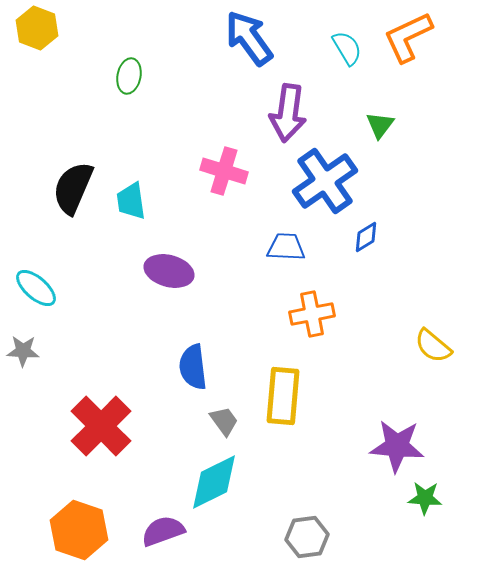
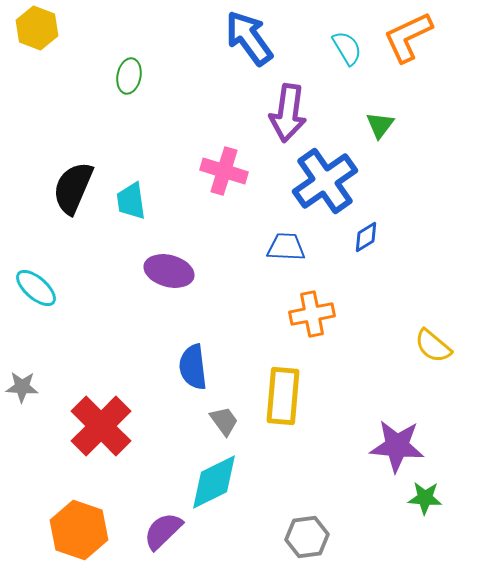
gray star: moved 1 px left, 36 px down
purple semicircle: rotated 24 degrees counterclockwise
